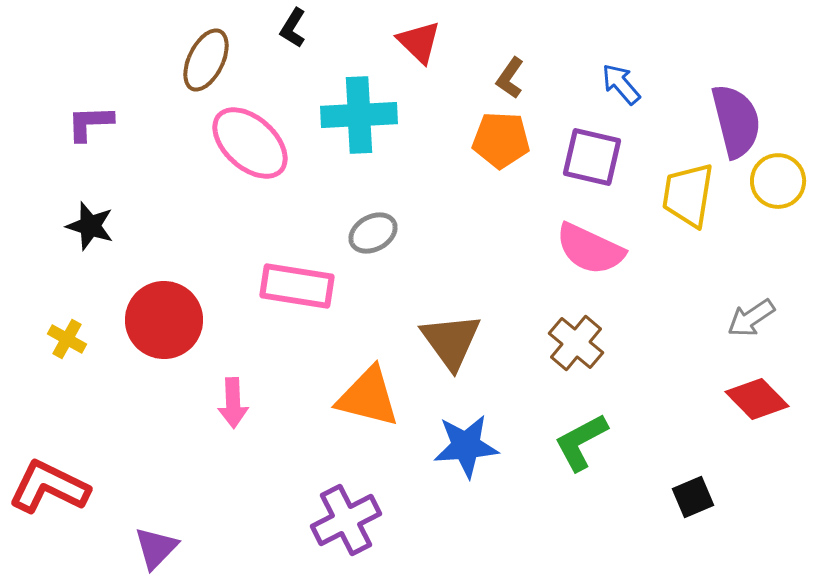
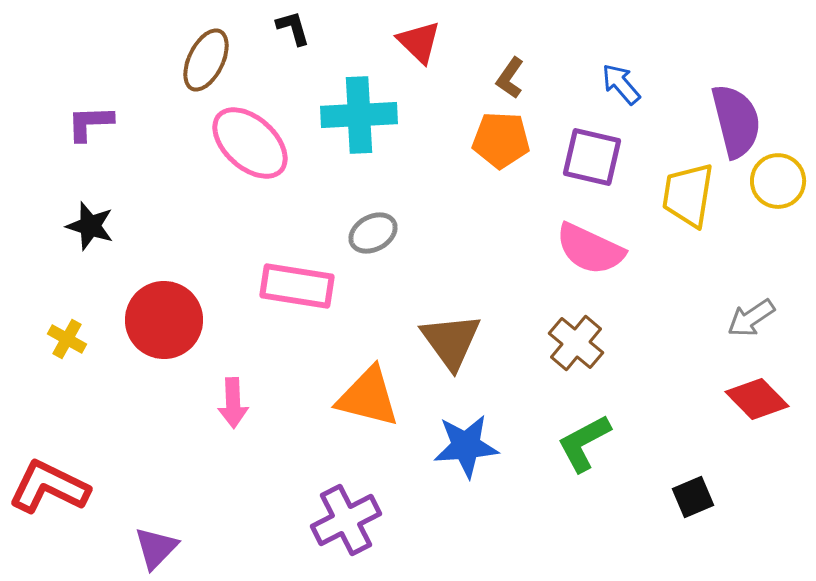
black L-shape: rotated 132 degrees clockwise
green L-shape: moved 3 px right, 1 px down
